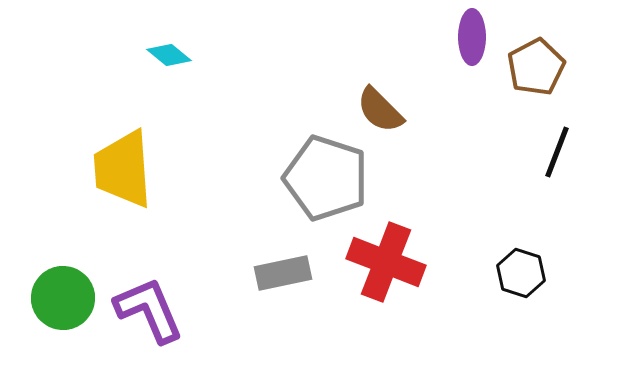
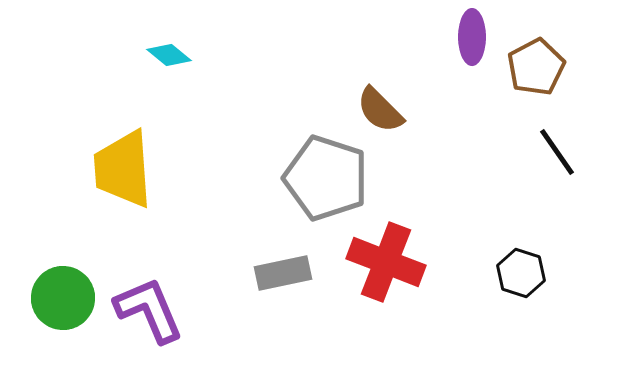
black line: rotated 56 degrees counterclockwise
